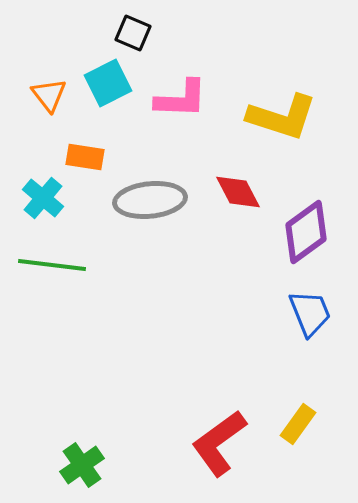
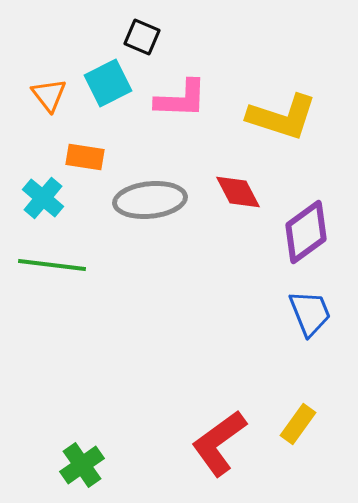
black square: moved 9 px right, 4 px down
